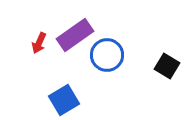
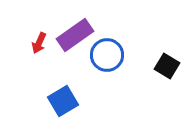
blue square: moved 1 px left, 1 px down
